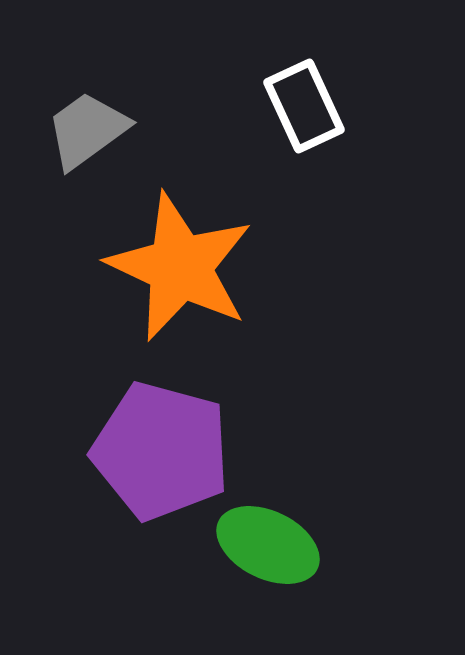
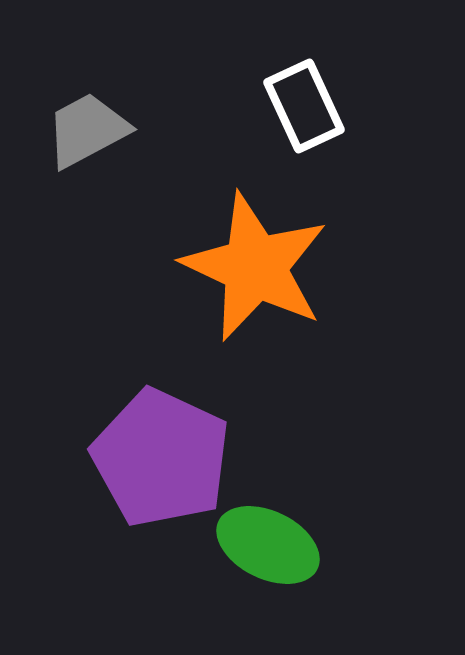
gray trapezoid: rotated 8 degrees clockwise
orange star: moved 75 px right
purple pentagon: moved 7 px down; rotated 10 degrees clockwise
